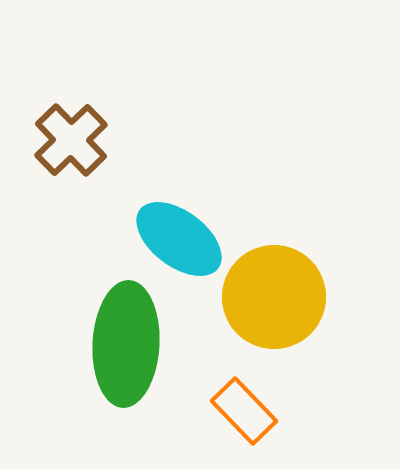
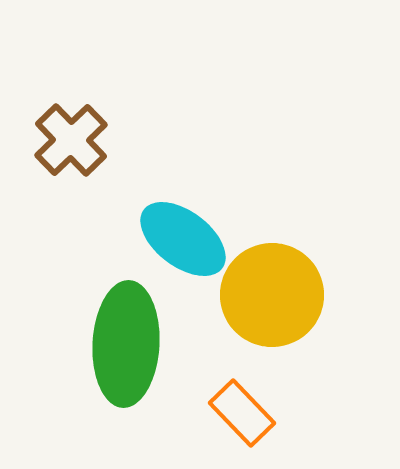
cyan ellipse: moved 4 px right
yellow circle: moved 2 px left, 2 px up
orange rectangle: moved 2 px left, 2 px down
